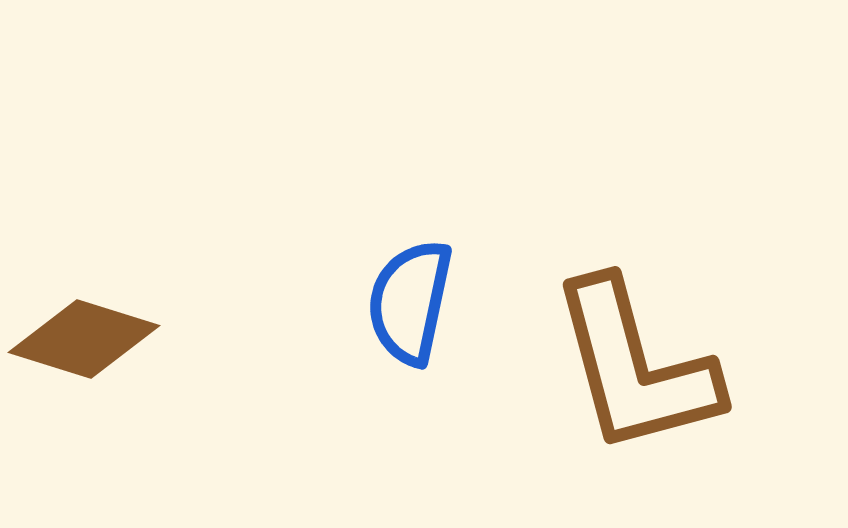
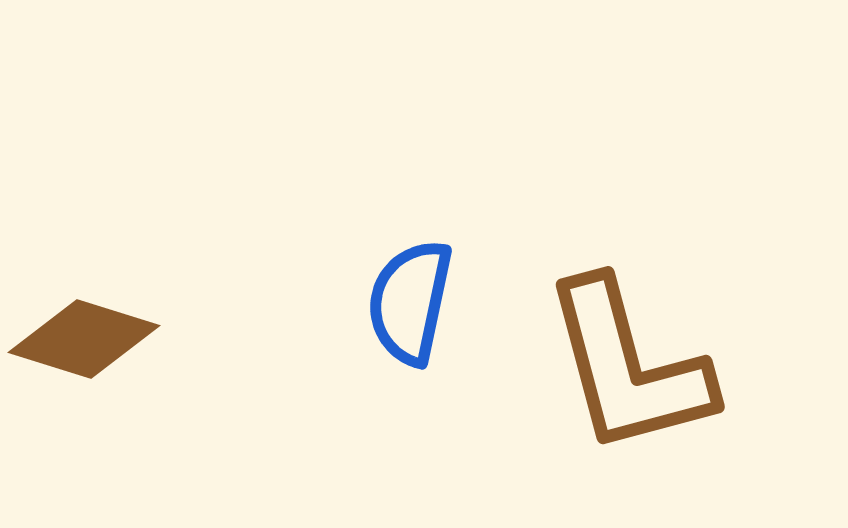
brown L-shape: moved 7 px left
